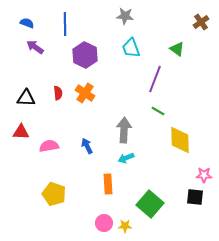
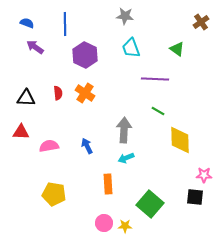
purple line: rotated 72 degrees clockwise
yellow pentagon: rotated 10 degrees counterclockwise
